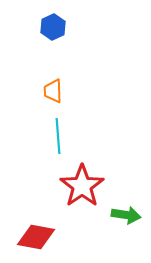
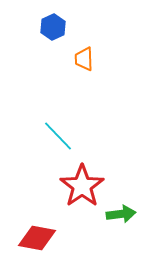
orange trapezoid: moved 31 px right, 32 px up
cyan line: rotated 40 degrees counterclockwise
green arrow: moved 5 px left, 1 px up; rotated 16 degrees counterclockwise
red diamond: moved 1 px right, 1 px down
